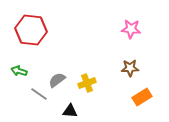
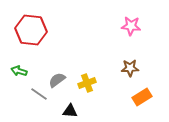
pink star: moved 3 px up
